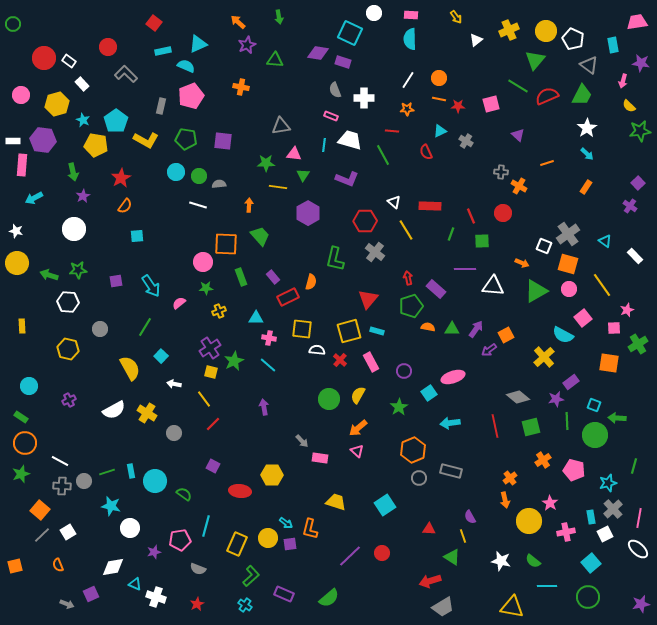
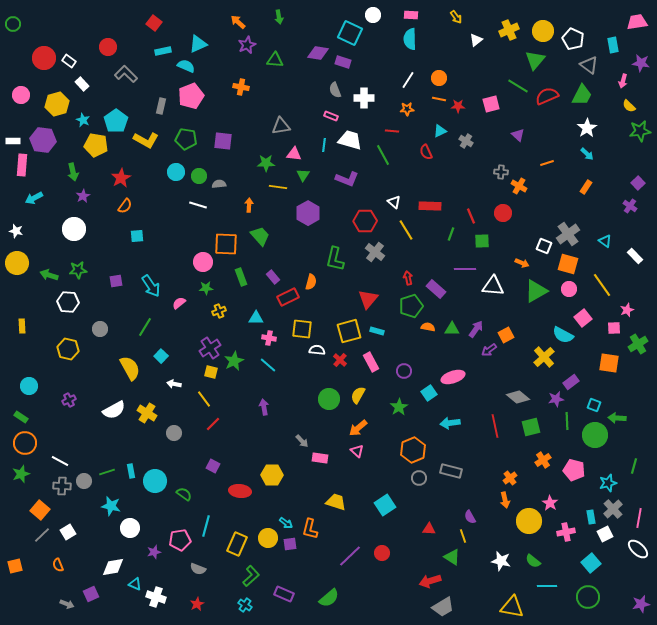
white circle at (374, 13): moved 1 px left, 2 px down
yellow circle at (546, 31): moved 3 px left
